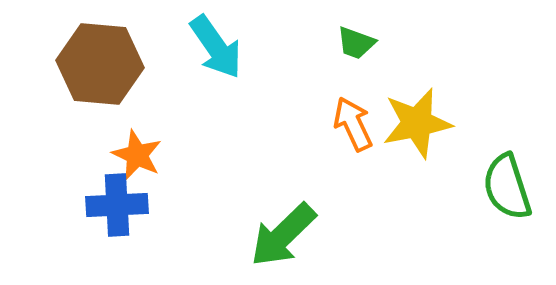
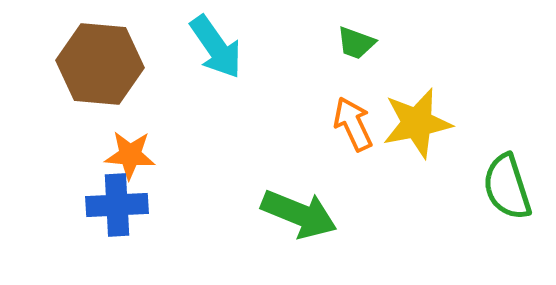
orange star: moved 7 px left; rotated 21 degrees counterclockwise
green arrow: moved 16 px right, 21 px up; rotated 114 degrees counterclockwise
